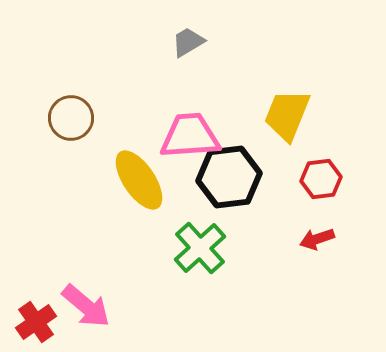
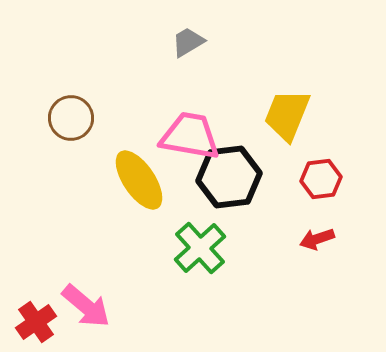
pink trapezoid: rotated 14 degrees clockwise
